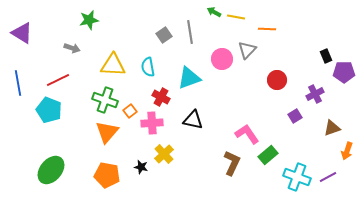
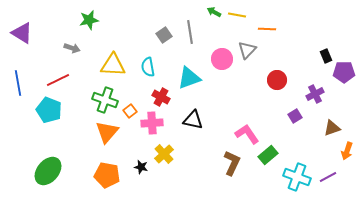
yellow line: moved 1 px right, 2 px up
green ellipse: moved 3 px left, 1 px down
